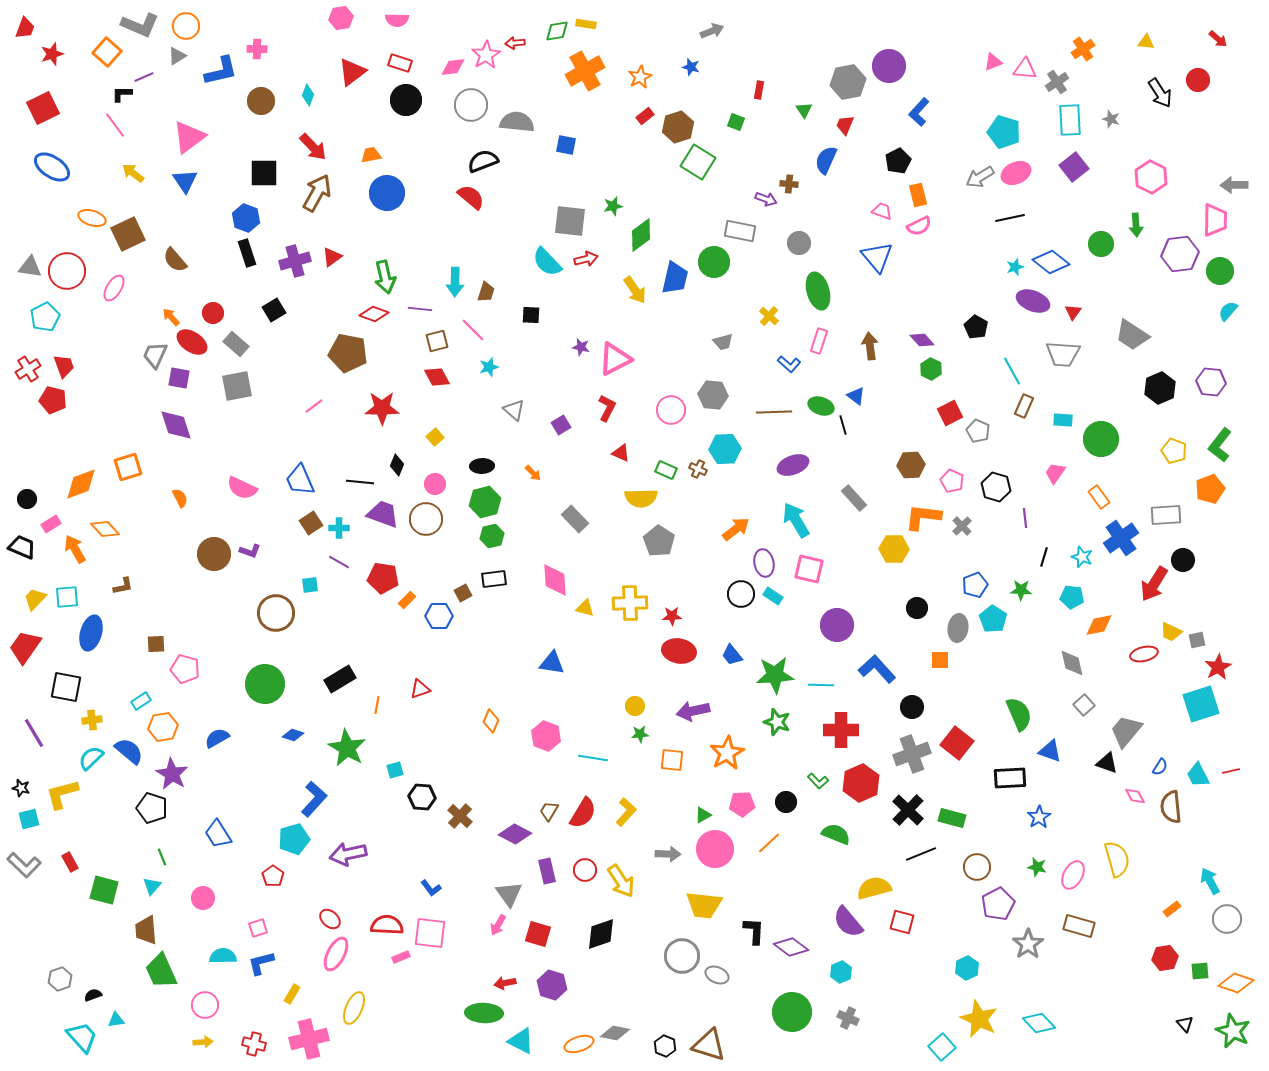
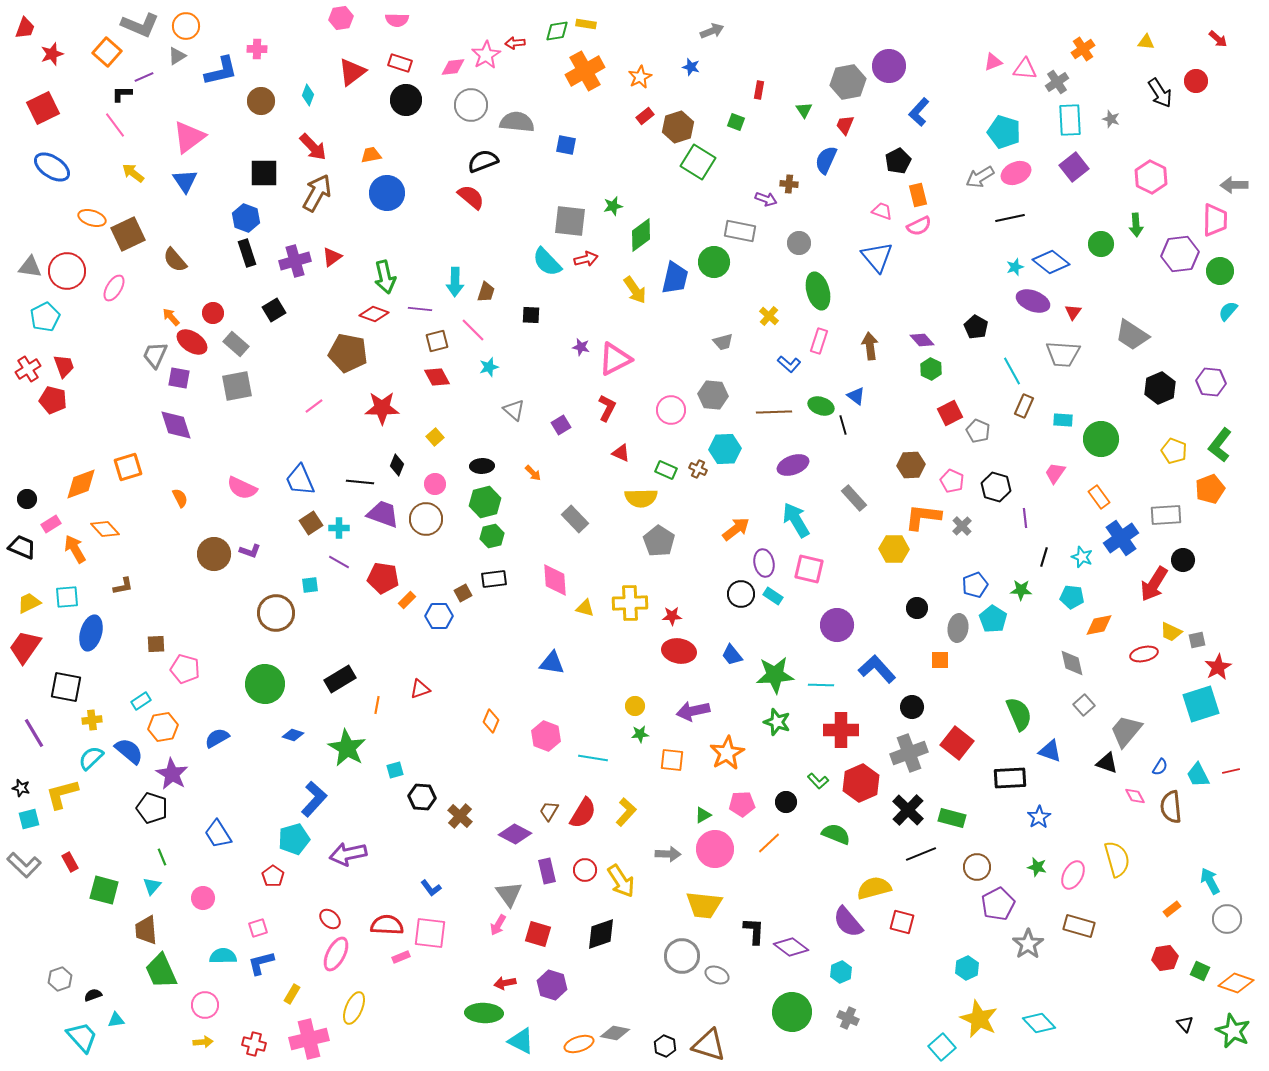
red circle at (1198, 80): moved 2 px left, 1 px down
yellow trapezoid at (35, 599): moved 6 px left, 4 px down; rotated 20 degrees clockwise
gray cross at (912, 754): moved 3 px left, 1 px up
green square at (1200, 971): rotated 30 degrees clockwise
